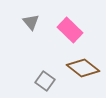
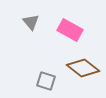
pink rectangle: rotated 15 degrees counterclockwise
gray square: moved 1 px right; rotated 18 degrees counterclockwise
